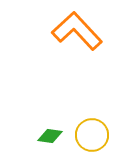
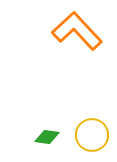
green diamond: moved 3 px left, 1 px down
